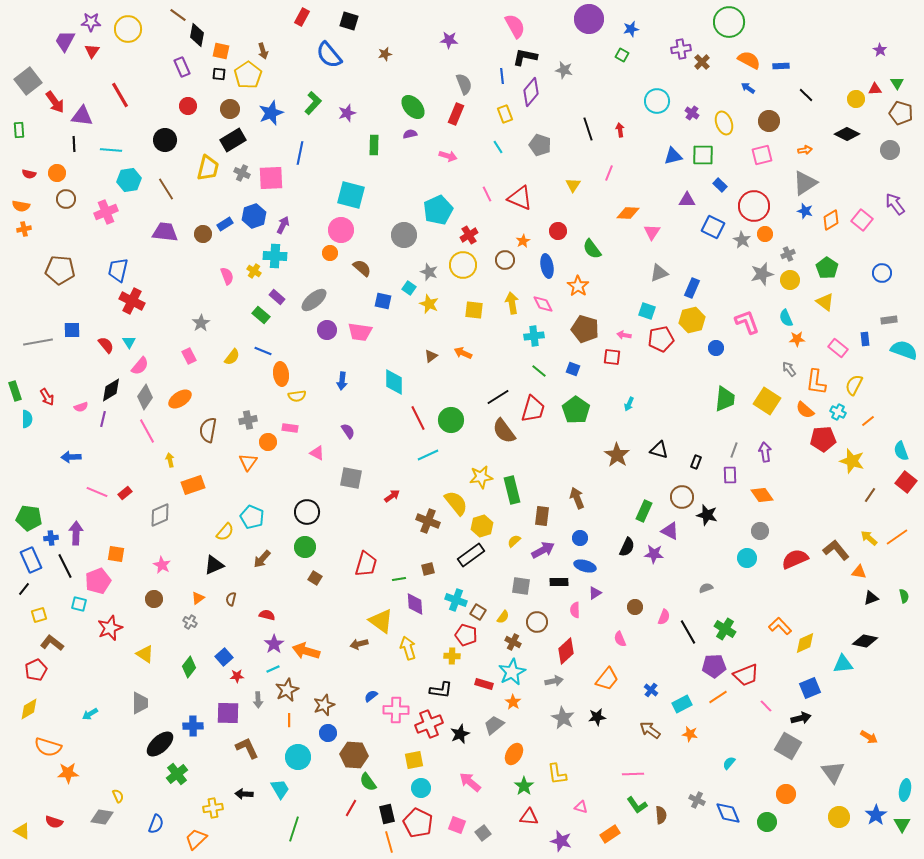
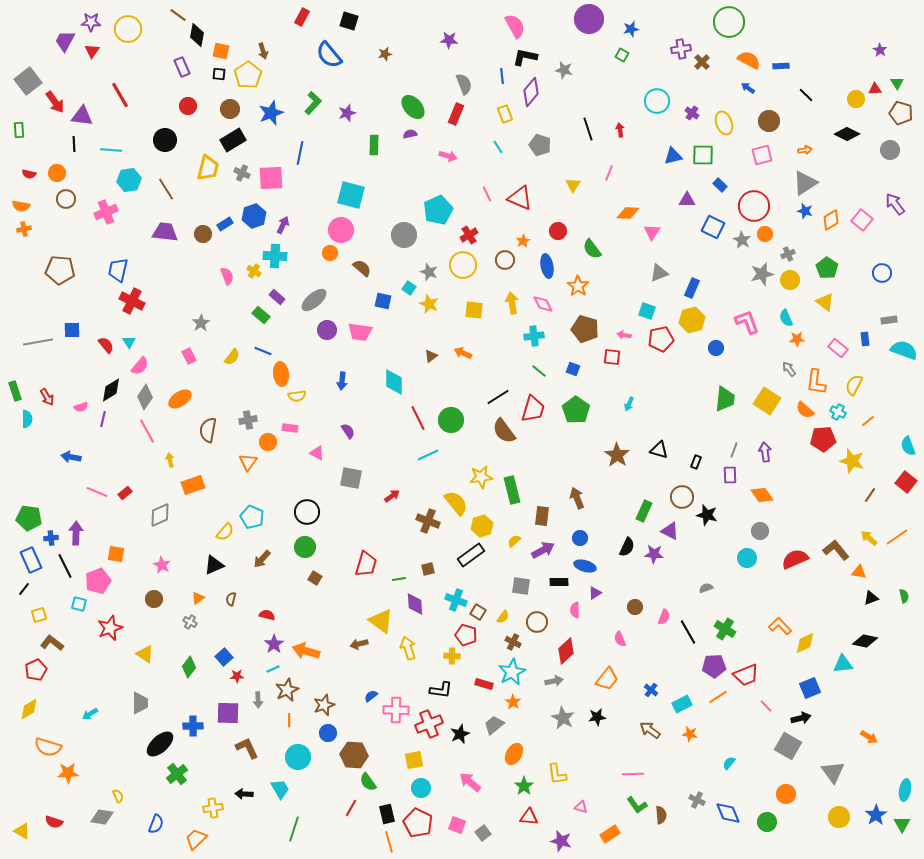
cyan semicircle at (901, 451): moved 7 px right, 5 px up
blue arrow at (71, 457): rotated 12 degrees clockwise
